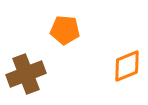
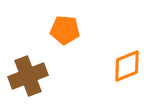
brown cross: moved 2 px right, 2 px down
